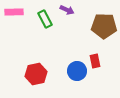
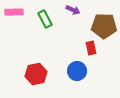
purple arrow: moved 6 px right
red rectangle: moved 4 px left, 13 px up
